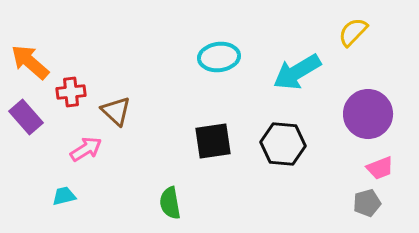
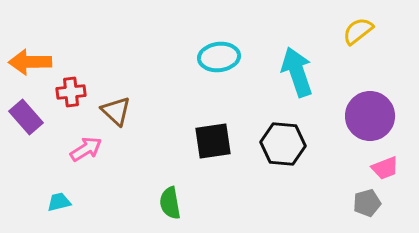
yellow semicircle: moved 5 px right, 1 px up; rotated 8 degrees clockwise
orange arrow: rotated 42 degrees counterclockwise
cyan arrow: rotated 102 degrees clockwise
purple circle: moved 2 px right, 2 px down
pink trapezoid: moved 5 px right
cyan trapezoid: moved 5 px left, 6 px down
